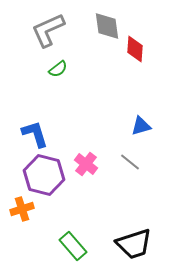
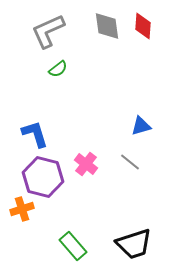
gray L-shape: moved 1 px down
red diamond: moved 8 px right, 23 px up
purple hexagon: moved 1 px left, 2 px down
